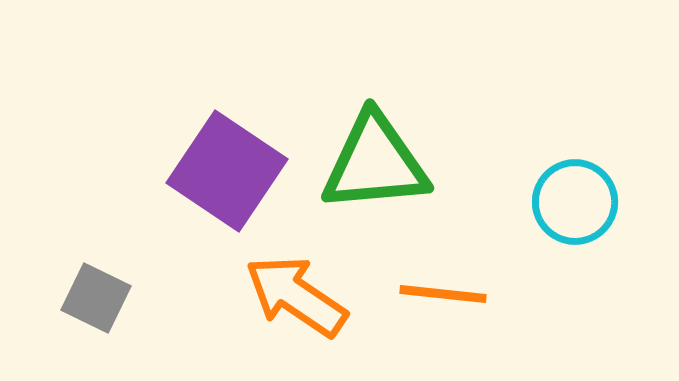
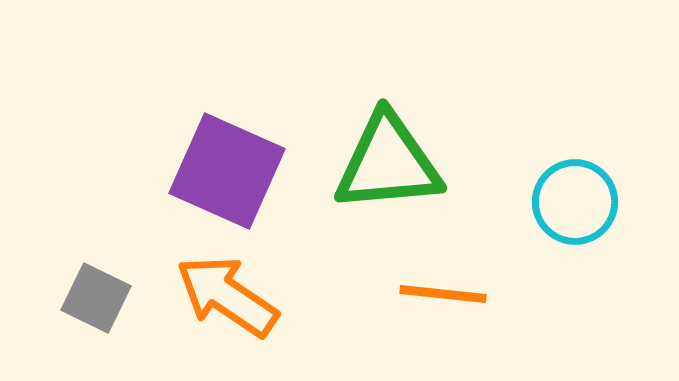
green triangle: moved 13 px right
purple square: rotated 10 degrees counterclockwise
orange arrow: moved 69 px left
